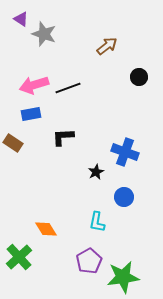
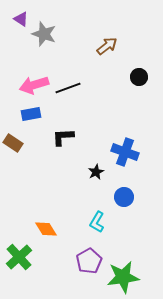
cyan L-shape: rotated 20 degrees clockwise
